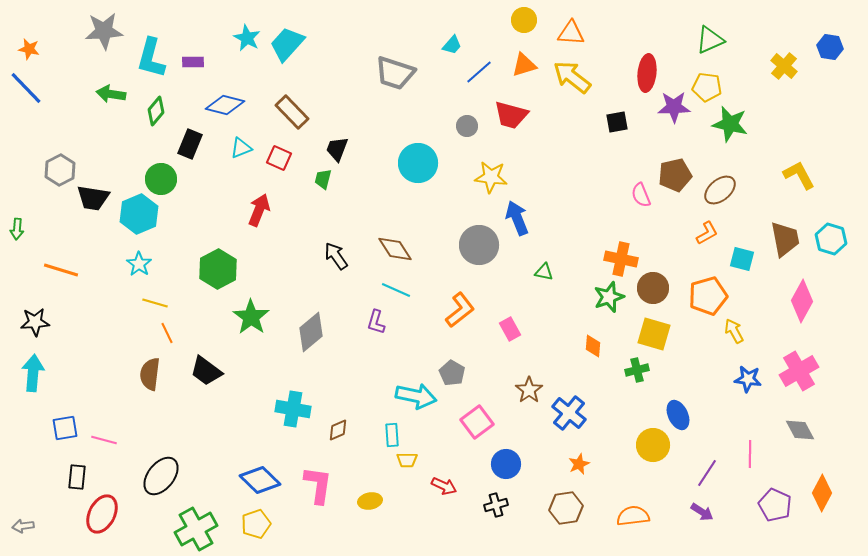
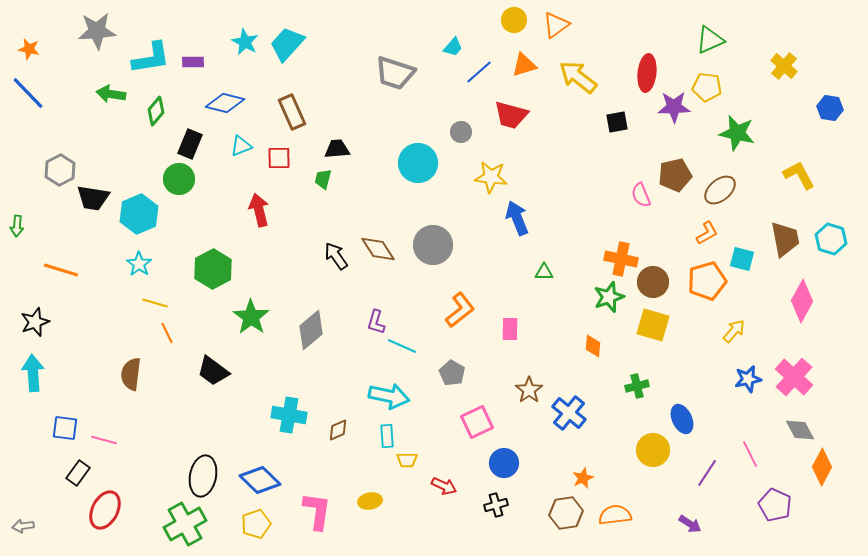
yellow circle at (524, 20): moved 10 px left
gray star at (104, 31): moved 7 px left
orange triangle at (571, 33): moved 15 px left, 8 px up; rotated 40 degrees counterclockwise
cyan star at (247, 38): moved 2 px left, 4 px down
cyan trapezoid at (452, 45): moved 1 px right, 2 px down
blue hexagon at (830, 47): moved 61 px down
cyan L-shape at (151, 58): rotated 114 degrees counterclockwise
yellow arrow at (572, 77): moved 6 px right
blue line at (26, 88): moved 2 px right, 5 px down
blue diamond at (225, 105): moved 2 px up
brown rectangle at (292, 112): rotated 20 degrees clockwise
green star at (730, 124): moved 7 px right, 9 px down
gray circle at (467, 126): moved 6 px left, 6 px down
cyan triangle at (241, 148): moved 2 px up
black trapezoid at (337, 149): rotated 64 degrees clockwise
red square at (279, 158): rotated 25 degrees counterclockwise
green circle at (161, 179): moved 18 px right
red arrow at (259, 210): rotated 36 degrees counterclockwise
green arrow at (17, 229): moved 3 px up
gray circle at (479, 245): moved 46 px left
brown diamond at (395, 249): moved 17 px left
green hexagon at (218, 269): moved 5 px left
green triangle at (544, 272): rotated 12 degrees counterclockwise
brown circle at (653, 288): moved 6 px up
cyan line at (396, 290): moved 6 px right, 56 px down
orange pentagon at (708, 296): moved 1 px left, 15 px up
black star at (35, 322): rotated 16 degrees counterclockwise
pink rectangle at (510, 329): rotated 30 degrees clockwise
yellow arrow at (734, 331): rotated 70 degrees clockwise
gray diamond at (311, 332): moved 2 px up
yellow square at (654, 334): moved 1 px left, 9 px up
green cross at (637, 370): moved 16 px down
black trapezoid at (206, 371): moved 7 px right
pink cross at (799, 371): moved 5 px left, 6 px down; rotated 18 degrees counterclockwise
cyan arrow at (33, 373): rotated 9 degrees counterclockwise
brown semicircle at (150, 374): moved 19 px left
blue star at (748, 379): rotated 20 degrees counterclockwise
cyan arrow at (416, 396): moved 27 px left
cyan cross at (293, 409): moved 4 px left, 6 px down
blue ellipse at (678, 415): moved 4 px right, 4 px down
pink square at (477, 422): rotated 12 degrees clockwise
blue square at (65, 428): rotated 16 degrees clockwise
cyan rectangle at (392, 435): moved 5 px left, 1 px down
yellow circle at (653, 445): moved 5 px down
pink line at (750, 454): rotated 28 degrees counterclockwise
blue circle at (506, 464): moved 2 px left, 1 px up
orange star at (579, 464): moved 4 px right, 14 px down
black ellipse at (161, 476): moved 42 px right; rotated 27 degrees counterclockwise
black rectangle at (77, 477): moved 1 px right, 4 px up; rotated 30 degrees clockwise
pink L-shape at (318, 485): moved 1 px left, 26 px down
orange diamond at (822, 493): moved 26 px up
brown hexagon at (566, 508): moved 5 px down
purple arrow at (702, 512): moved 12 px left, 12 px down
red ellipse at (102, 514): moved 3 px right, 4 px up
orange semicircle at (633, 516): moved 18 px left, 1 px up
green cross at (196, 529): moved 11 px left, 5 px up
